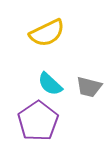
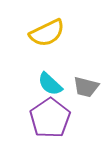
gray trapezoid: moved 3 px left
purple pentagon: moved 12 px right, 3 px up
